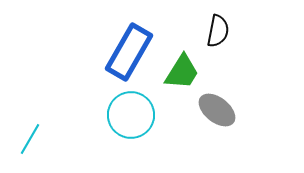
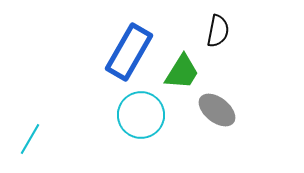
cyan circle: moved 10 px right
